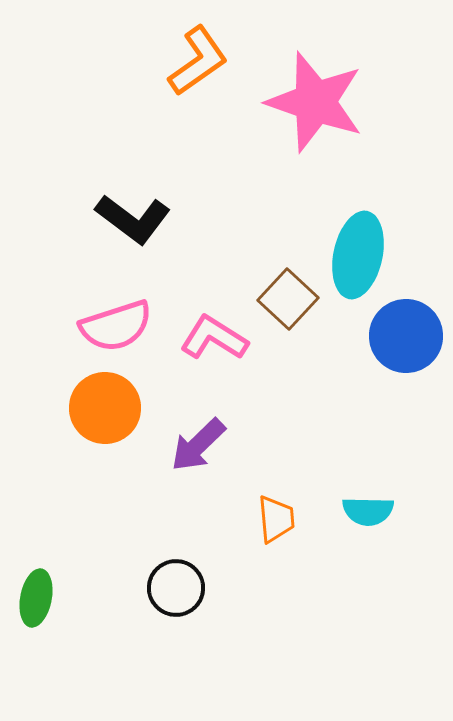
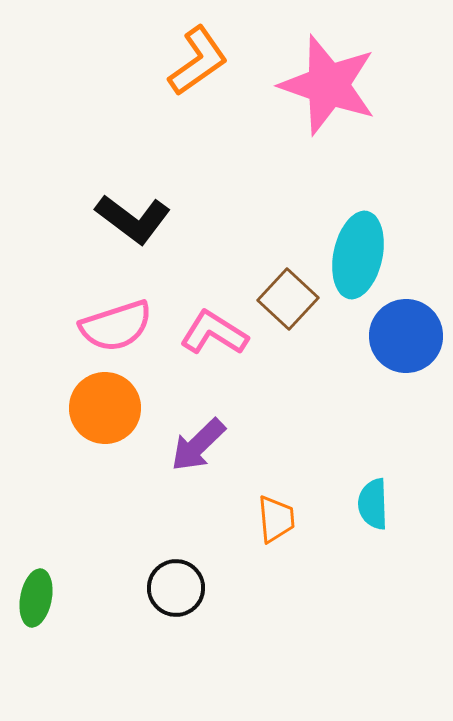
pink star: moved 13 px right, 17 px up
pink L-shape: moved 5 px up
cyan semicircle: moved 5 px right, 7 px up; rotated 87 degrees clockwise
